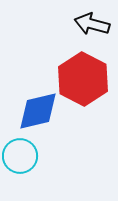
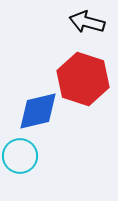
black arrow: moved 5 px left, 2 px up
red hexagon: rotated 9 degrees counterclockwise
